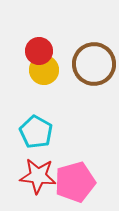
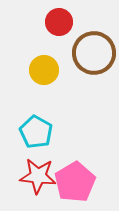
red circle: moved 20 px right, 29 px up
brown circle: moved 11 px up
pink pentagon: rotated 15 degrees counterclockwise
